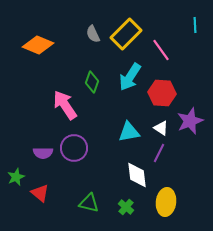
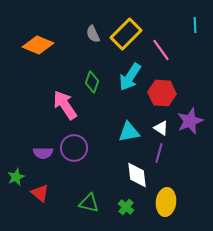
purple line: rotated 12 degrees counterclockwise
